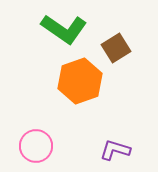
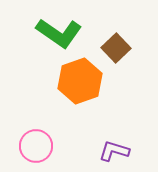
green L-shape: moved 5 px left, 4 px down
brown square: rotated 12 degrees counterclockwise
purple L-shape: moved 1 px left, 1 px down
